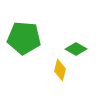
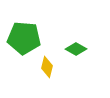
yellow diamond: moved 13 px left, 3 px up
